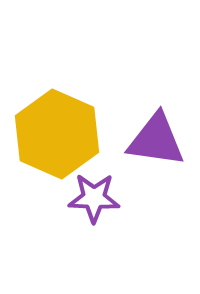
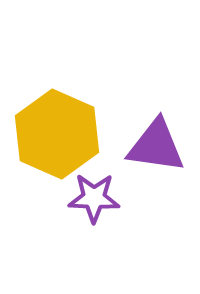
purple triangle: moved 6 px down
